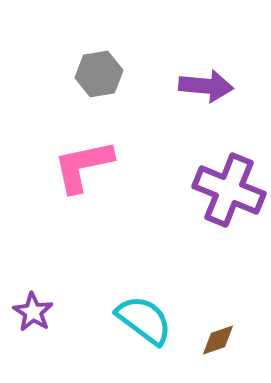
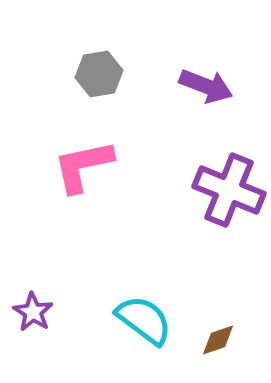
purple arrow: rotated 16 degrees clockwise
